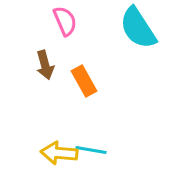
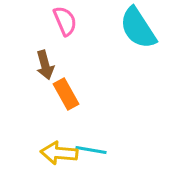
orange rectangle: moved 18 px left, 13 px down
